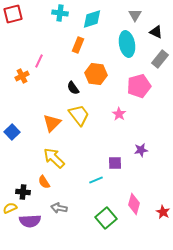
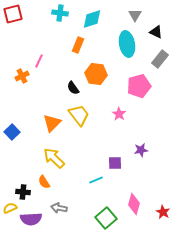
purple semicircle: moved 1 px right, 2 px up
